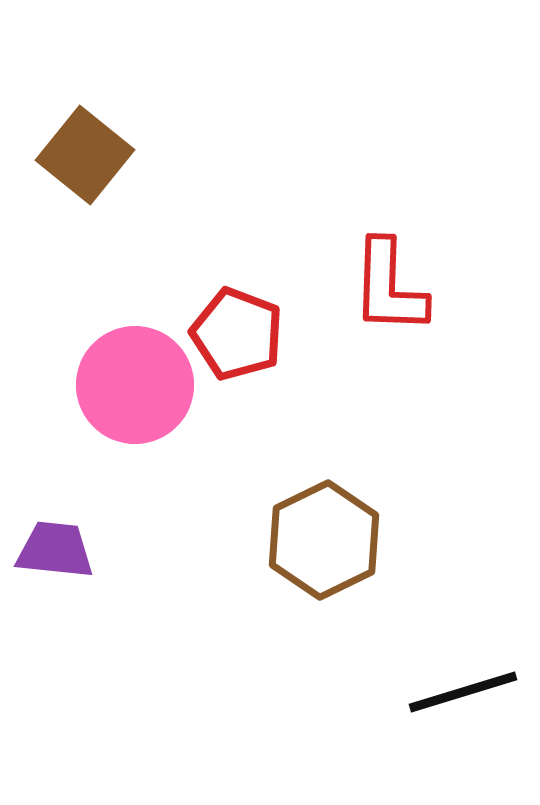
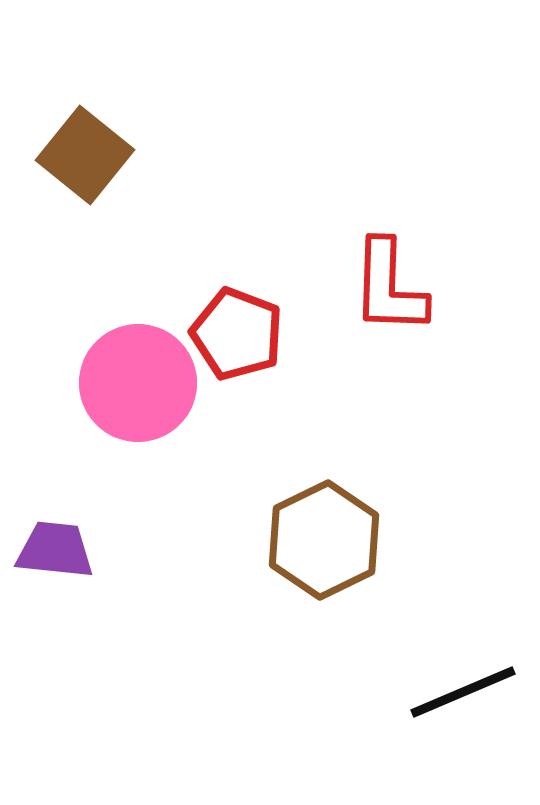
pink circle: moved 3 px right, 2 px up
black line: rotated 6 degrees counterclockwise
